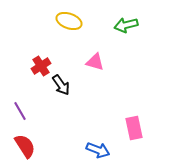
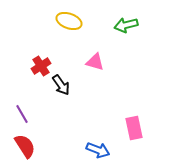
purple line: moved 2 px right, 3 px down
